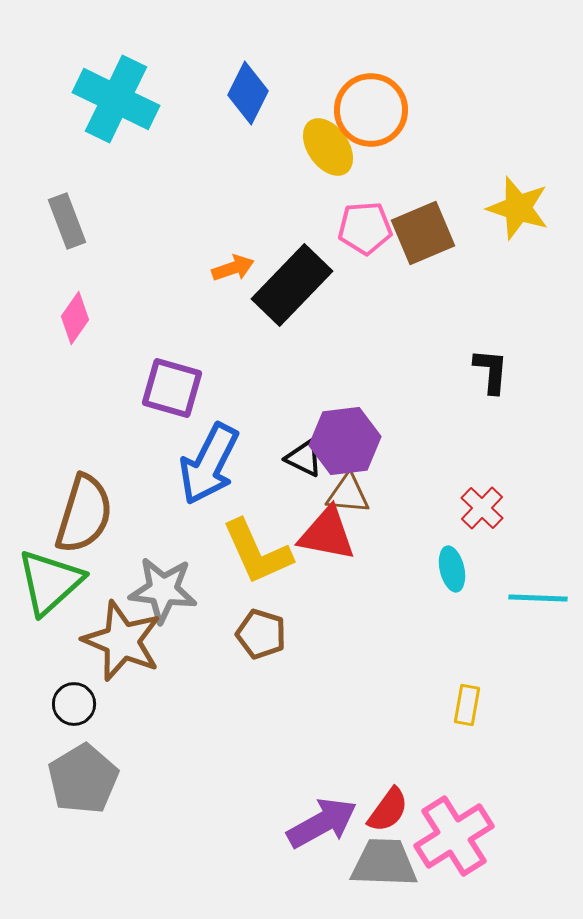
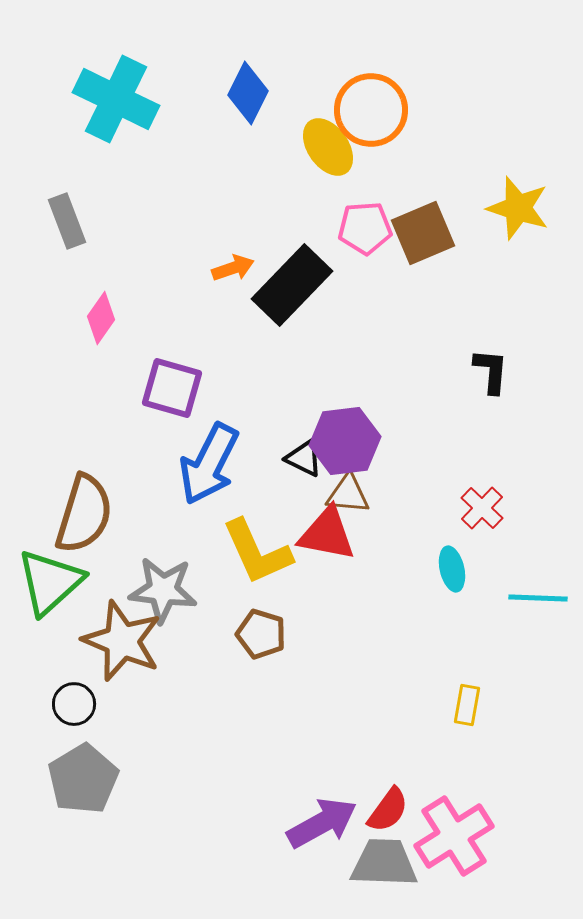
pink diamond: moved 26 px right
